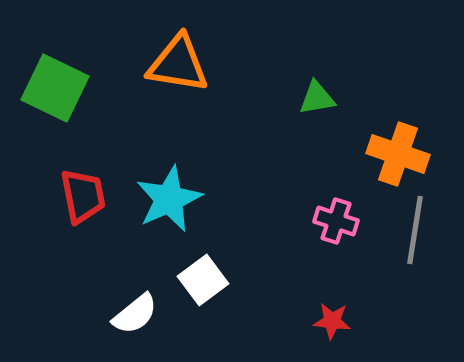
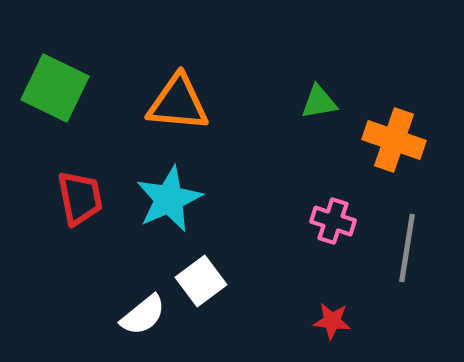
orange triangle: moved 39 px down; rotated 4 degrees counterclockwise
green triangle: moved 2 px right, 4 px down
orange cross: moved 4 px left, 14 px up
red trapezoid: moved 3 px left, 2 px down
pink cross: moved 3 px left
gray line: moved 8 px left, 18 px down
white square: moved 2 px left, 1 px down
white semicircle: moved 8 px right, 1 px down
